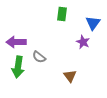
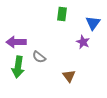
brown triangle: moved 1 px left
